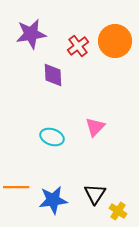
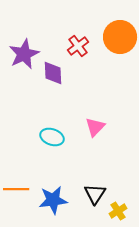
purple star: moved 7 px left, 20 px down; rotated 16 degrees counterclockwise
orange circle: moved 5 px right, 4 px up
purple diamond: moved 2 px up
orange line: moved 2 px down
yellow cross: rotated 24 degrees clockwise
